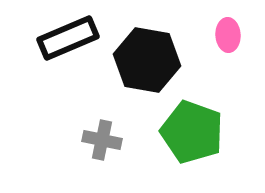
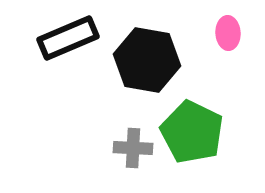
pink ellipse: moved 2 px up
green pentagon: rotated 6 degrees clockwise
gray cross: moved 31 px right, 8 px down; rotated 9 degrees counterclockwise
